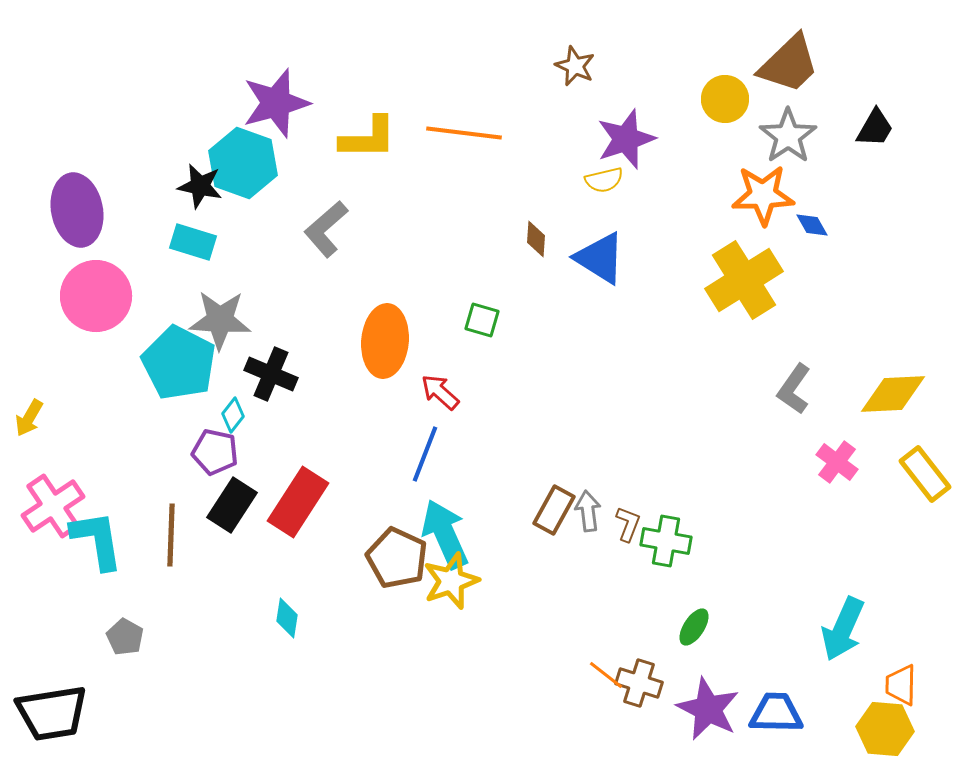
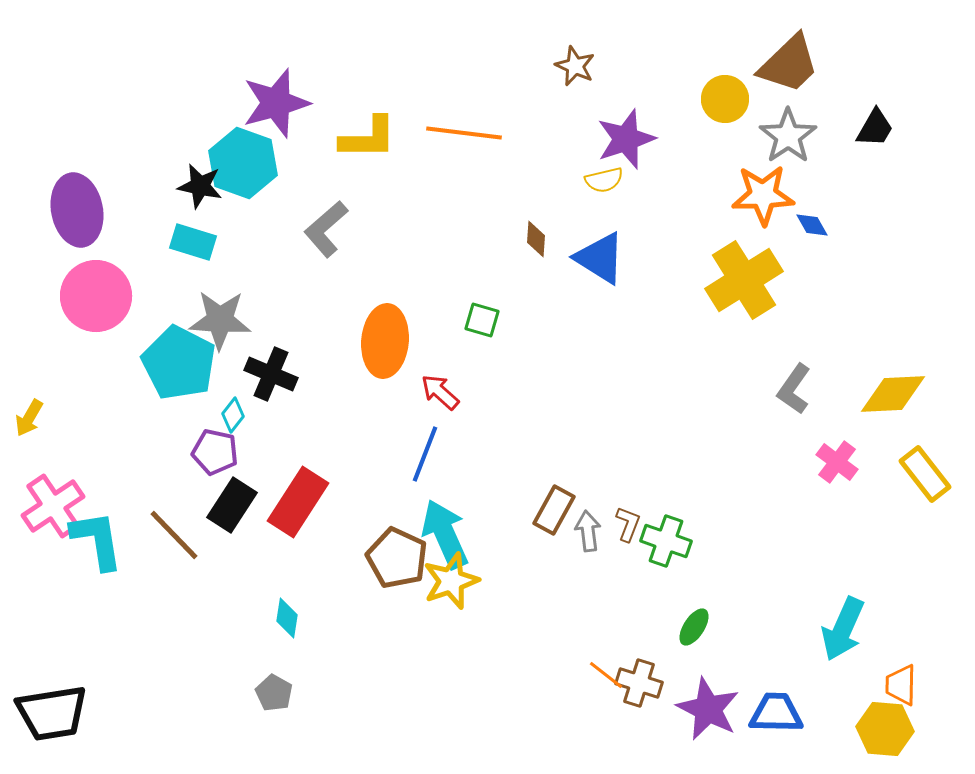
gray arrow at (588, 511): moved 20 px down
brown line at (171, 535): moved 3 px right; rotated 46 degrees counterclockwise
green cross at (666, 541): rotated 9 degrees clockwise
gray pentagon at (125, 637): moved 149 px right, 56 px down
